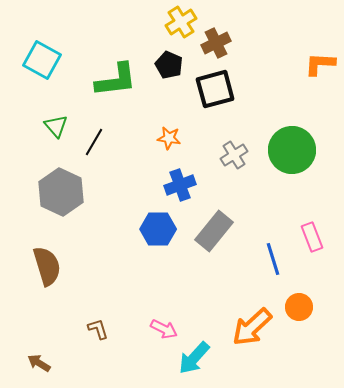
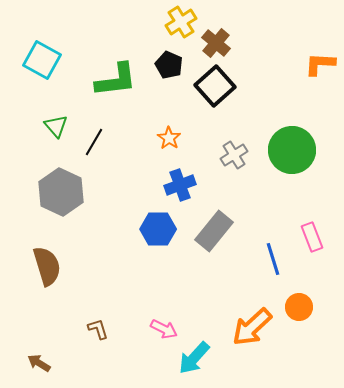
brown cross: rotated 24 degrees counterclockwise
black square: moved 3 px up; rotated 27 degrees counterclockwise
orange star: rotated 25 degrees clockwise
